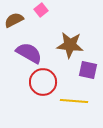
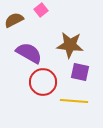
purple square: moved 8 px left, 2 px down
